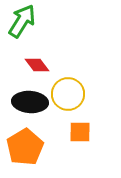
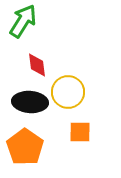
green arrow: moved 1 px right
red diamond: rotated 30 degrees clockwise
yellow circle: moved 2 px up
orange pentagon: rotated 6 degrees counterclockwise
